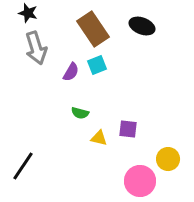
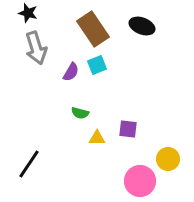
yellow triangle: moved 2 px left; rotated 12 degrees counterclockwise
black line: moved 6 px right, 2 px up
